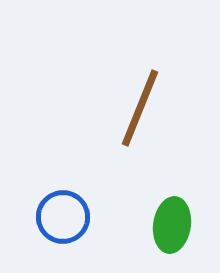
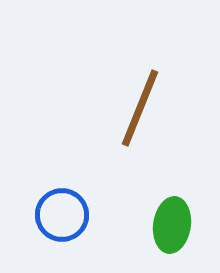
blue circle: moved 1 px left, 2 px up
